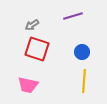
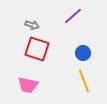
purple line: rotated 24 degrees counterclockwise
gray arrow: rotated 128 degrees counterclockwise
blue circle: moved 1 px right, 1 px down
yellow line: rotated 25 degrees counterclockwise
